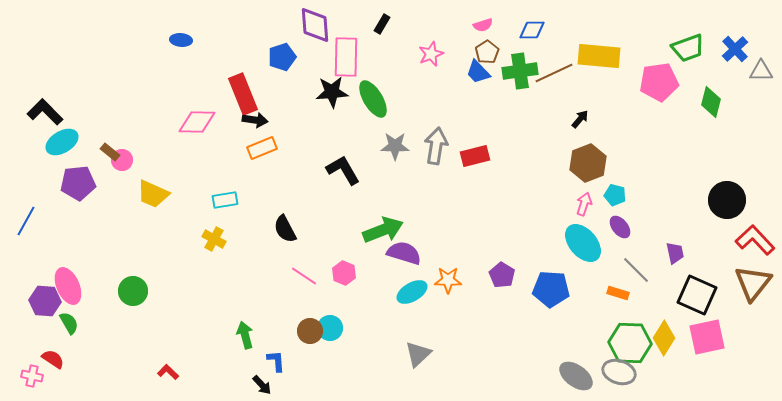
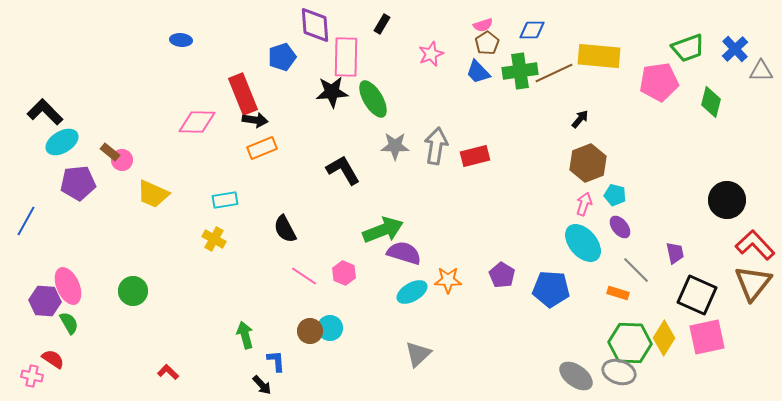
brown pentagon at (487, 52): moved 9 px up
red L-shape at (755, 240): moved 5 px down
